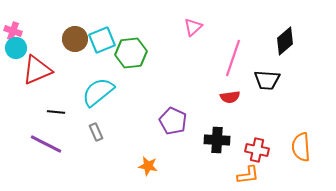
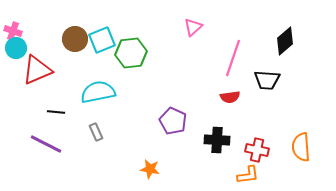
cyan semicircle: rotated 28 degrees clockwise
orange star: moved 2 px right, 3 px down
